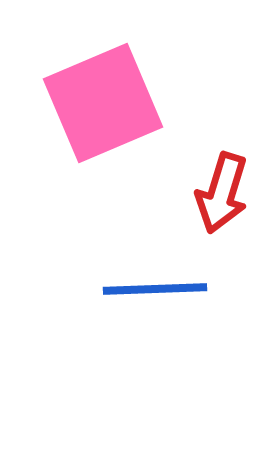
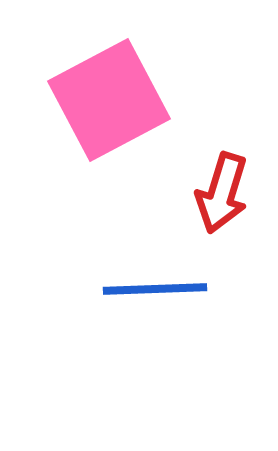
pink square: moved 6 px right, 3 px up; rotated 5 degrees counterclockwise
